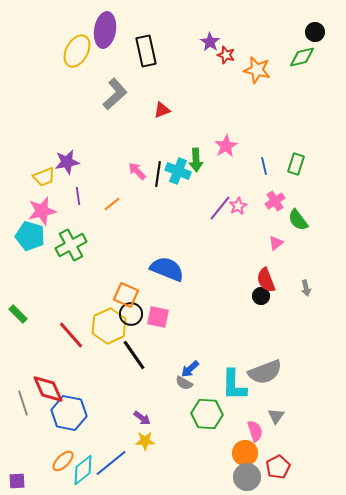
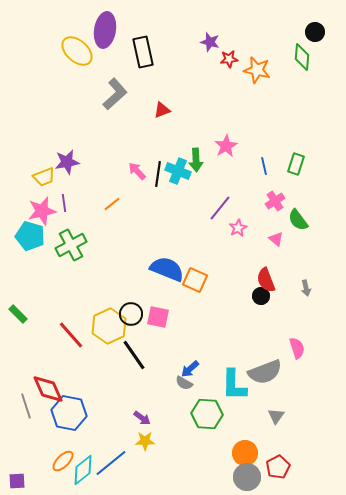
purple star at (210, 42): rotated 18 degrees counterclockwise
yellow ellipse at (77, 51): rotated 76 degrees counterclockwise
black rectangle at (146, 51): moved 3 px left, 1 px down
red star at (226, 55): moved 3 px right, 4 px down; rotated 24 degrees counterclockwise
green diamond at (302, 57): rotated 72 degrees counterclockwise
purple line at (78, 196): moved 14 px left, 7 px down
pink star at (238, 206): moved 22 px down
pink triangle at (276, 243): moved 4 px up; rotated 42 degrees counterclockwise
orange square at (126, 295): moved 69 px right, 15 px up
gray line at (23, 403): moved 3 px right, 3 px down
pink semicircle at (255, 431): moved 42 px right, 83 px up
